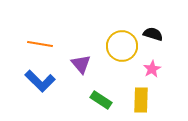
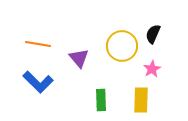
black semicircle: rotated 84 degrees counterclockwise
orange line: moved 2 px left
purple triangle: moved 2 px left, 6 px up
blue L-shape: moved 2 px left, 1 px down
green rectangle: rotated 55 degrees clockwise
